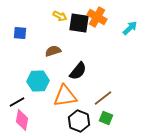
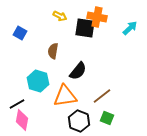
orange cross: rotated 18 degrees counterclockwise
black square: moved 6 px right, 5 px down
blue square: rotated 24 degrees clockwise
brown semicircle: rotated 63 degrees counterclockwise
cyan hexagon: rotated 20 degrees clockwise
brown line: moved 1 px left, 2 px up
black line: moved 2 px down
green square: moved 1 px right
